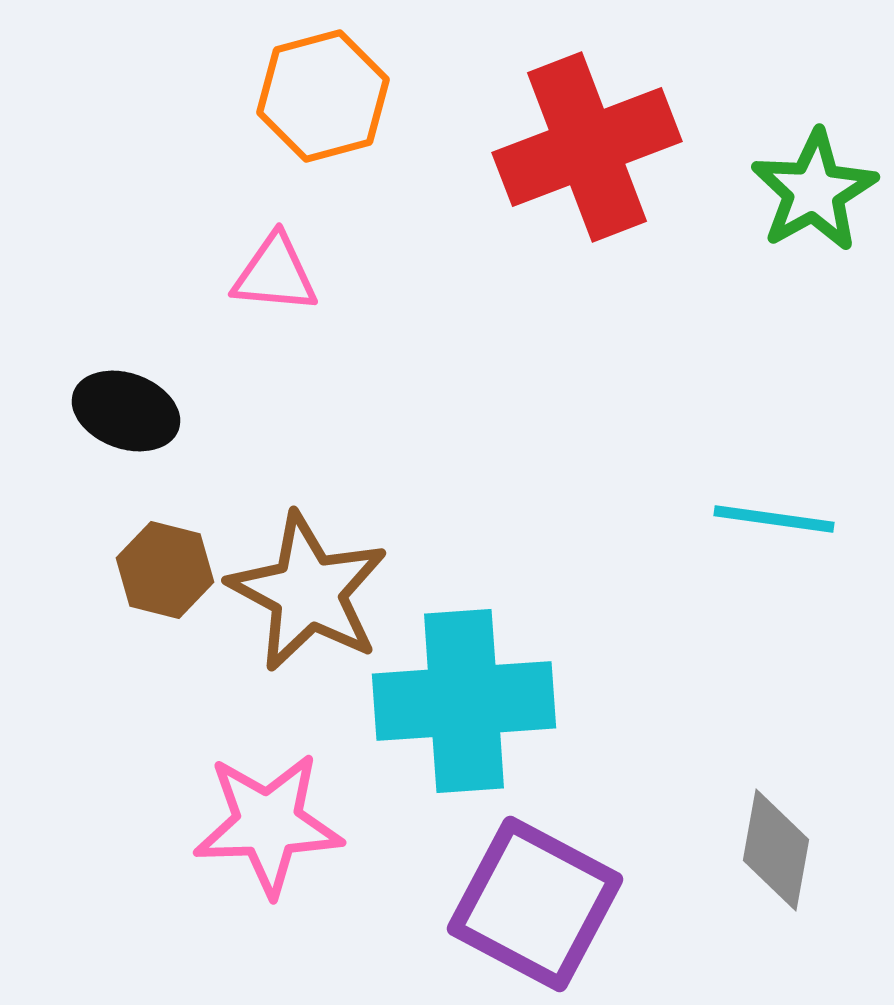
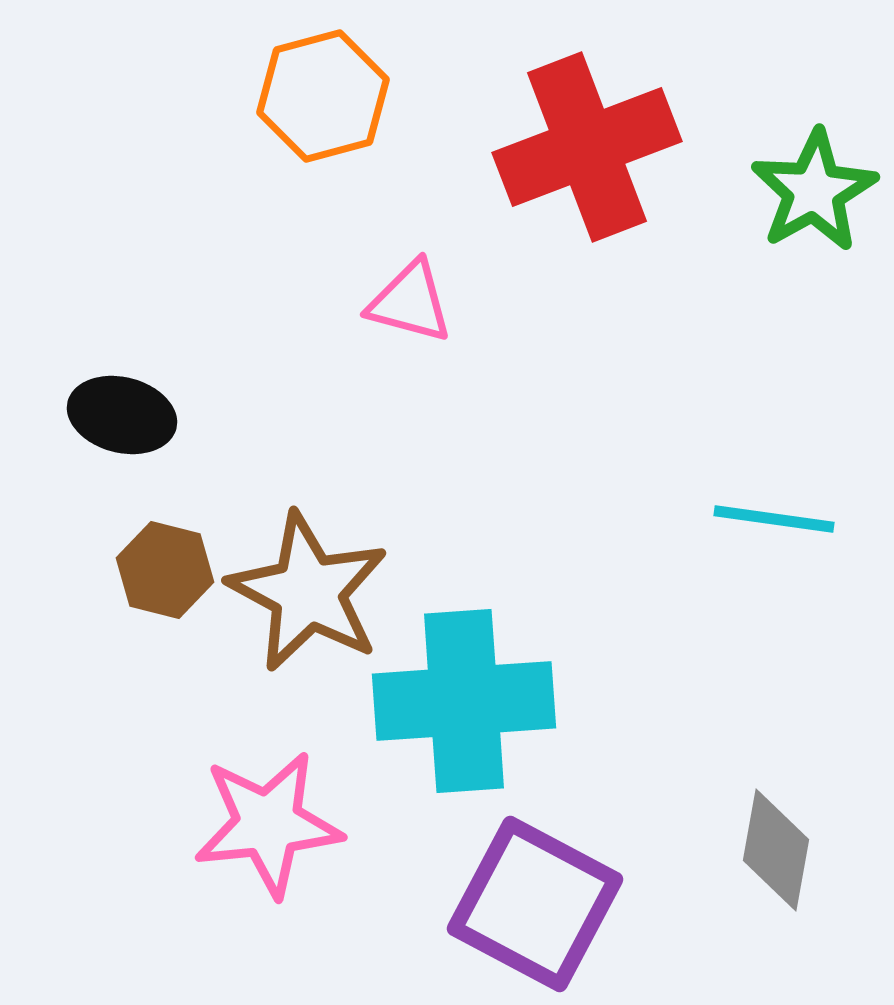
pink triangle: moved 135 px right, 28 px down; rotated 10 degrees clockwise
black ellipse: moved 4 px left, 4 px down; rotated 6 degrees counterclockwise
pink star: rotated 4 degrees counterclockwise
